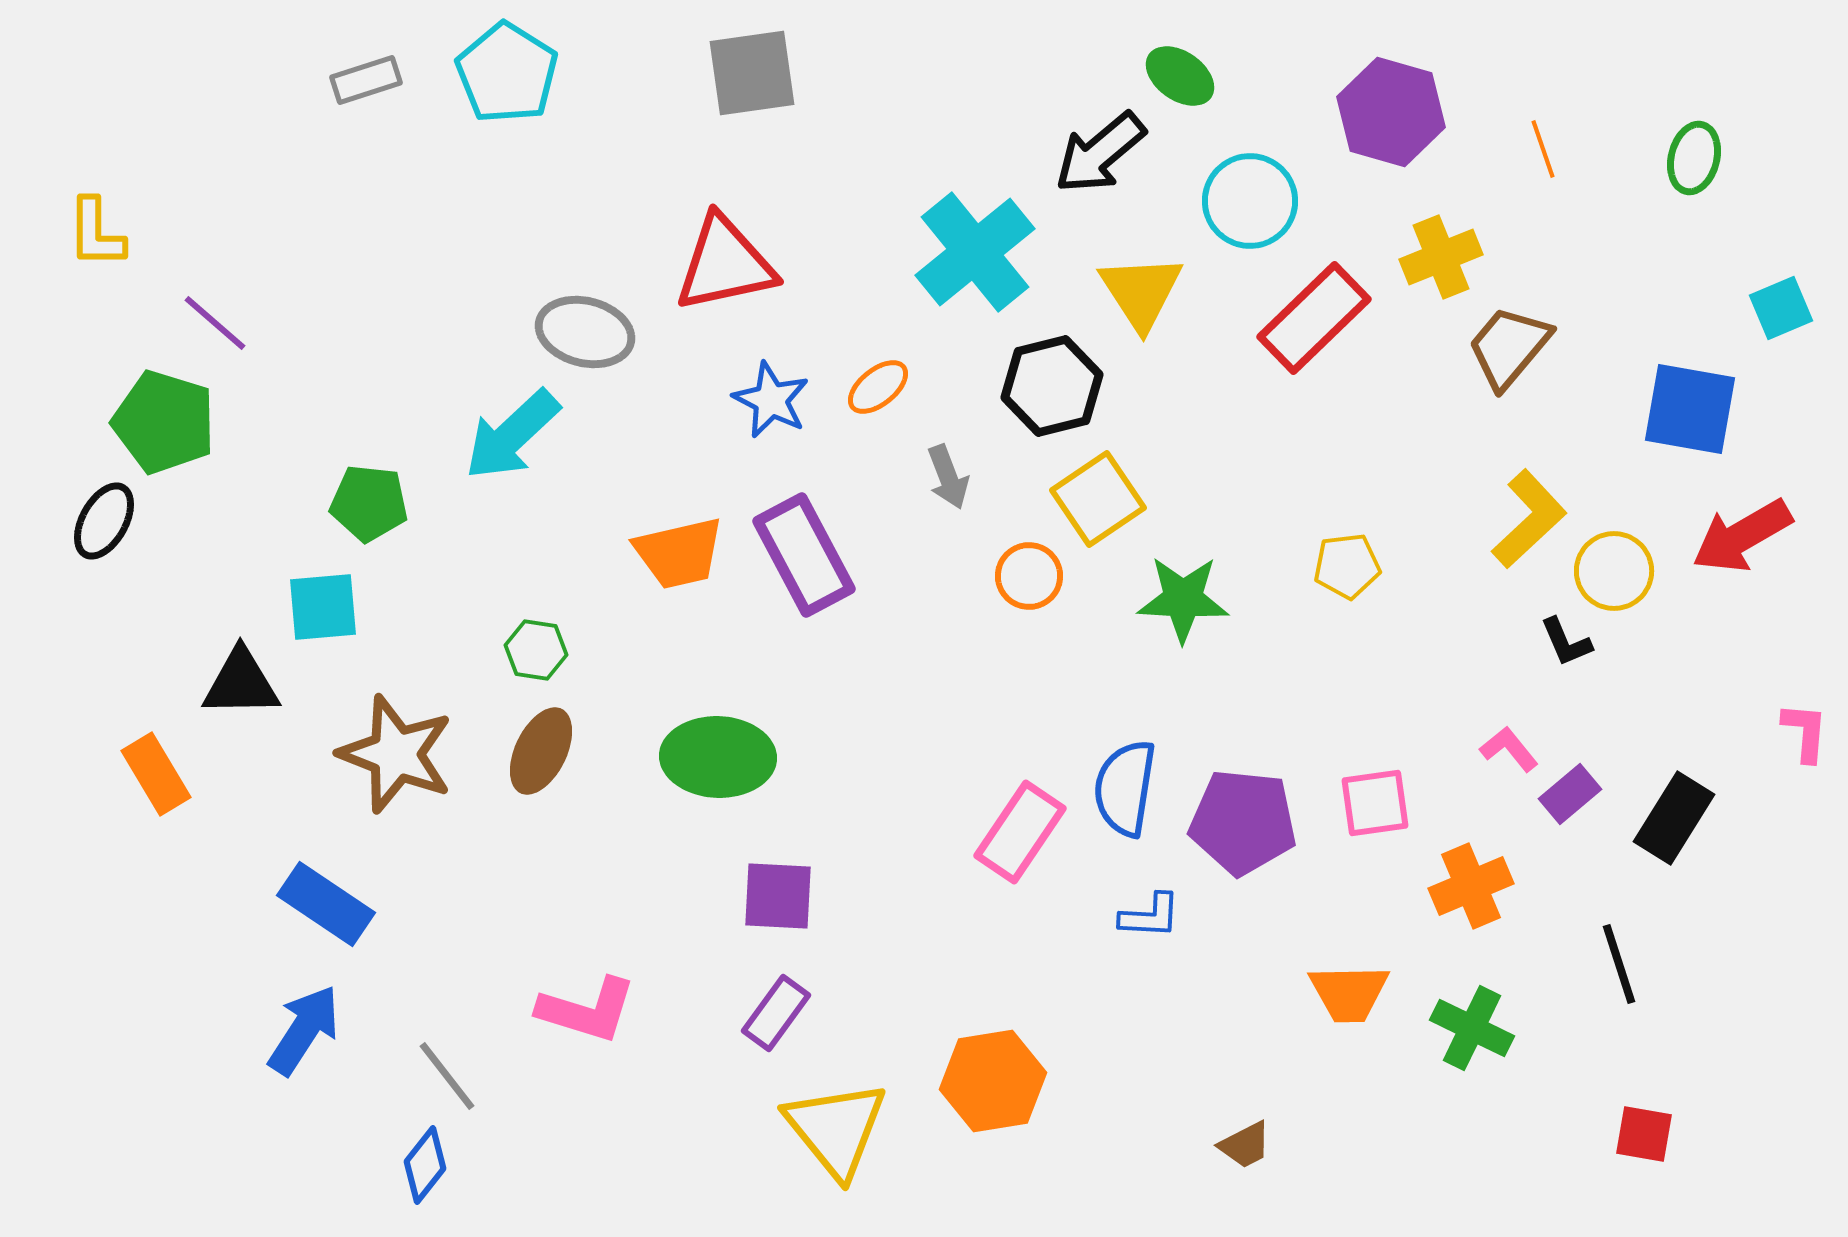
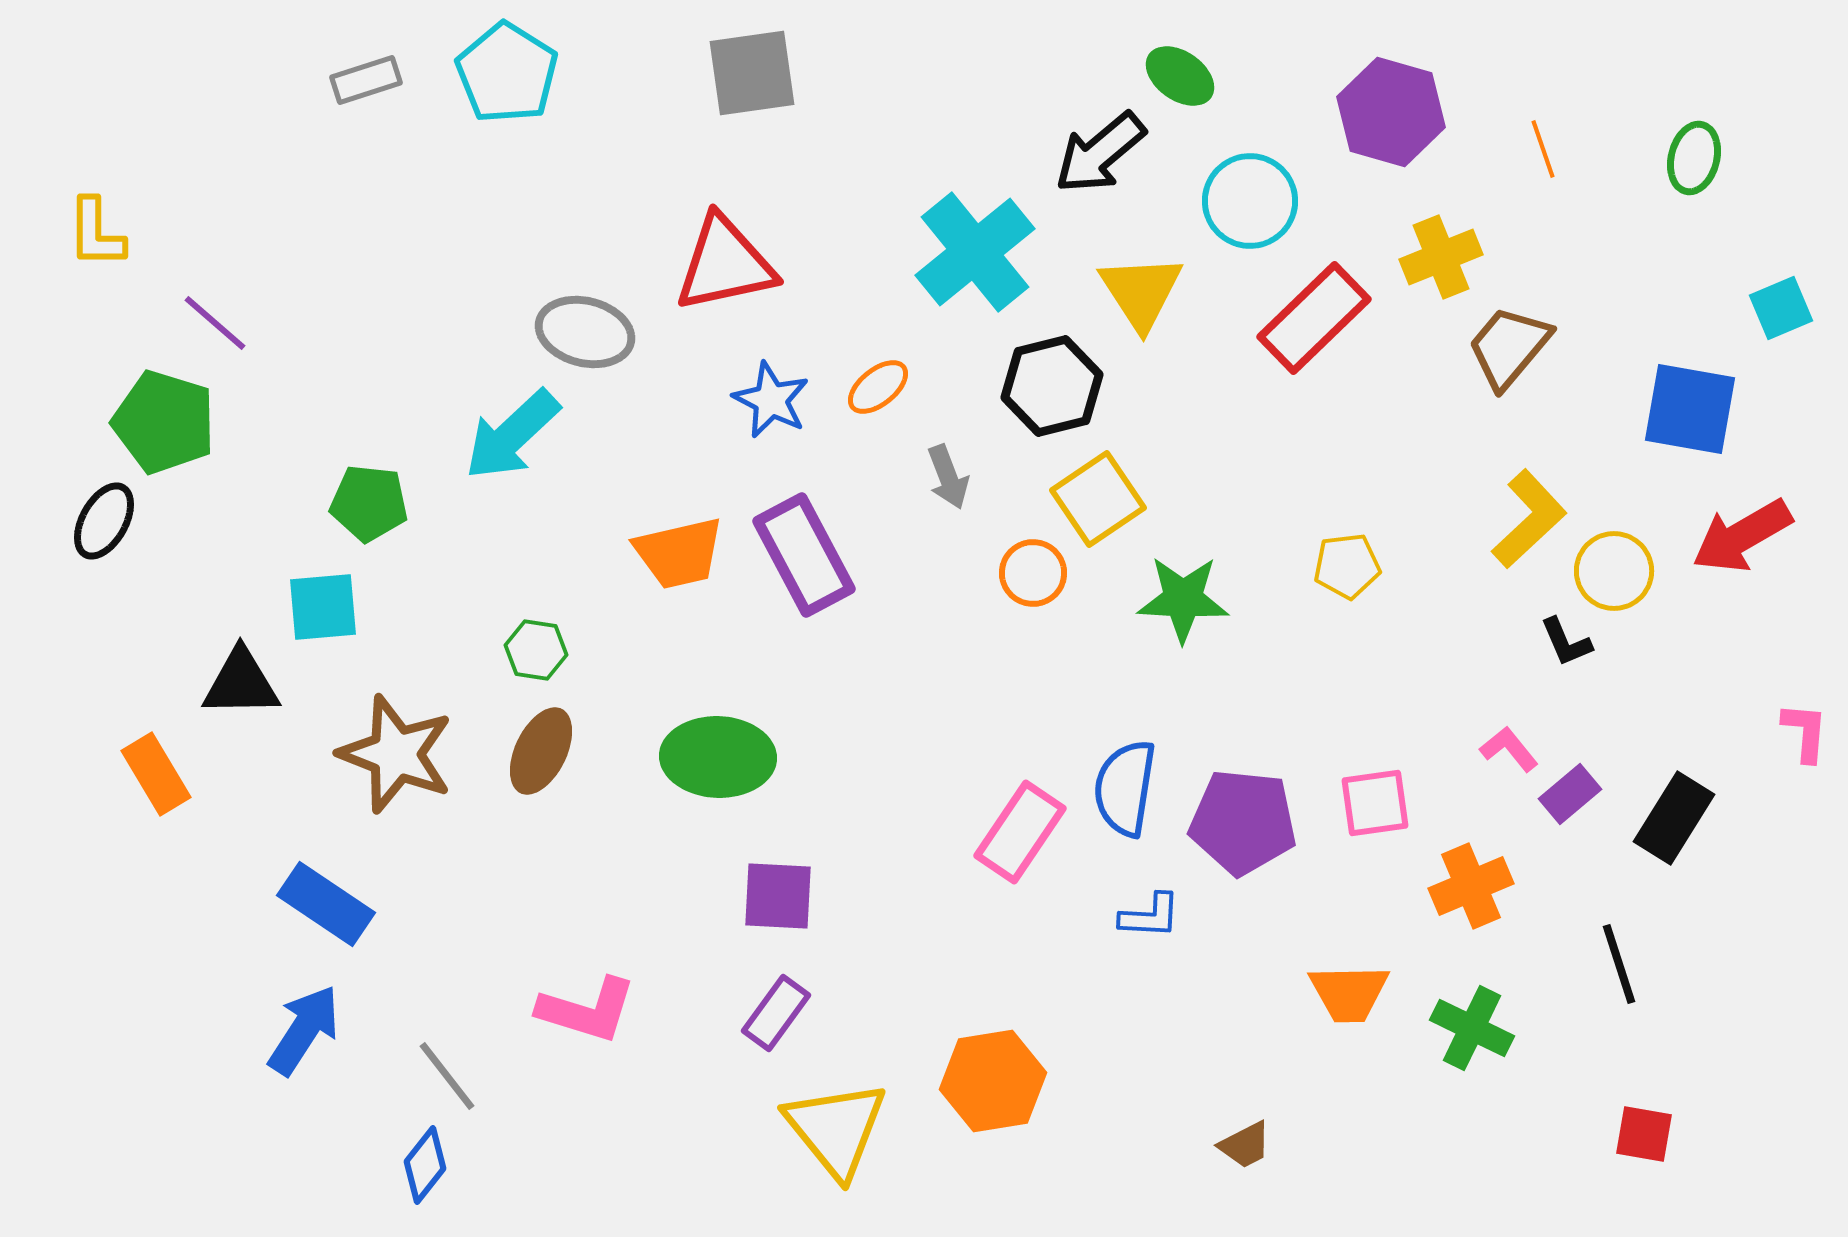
orange circle at (1029, 576): moved 4 px right, 3 px up
